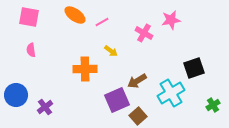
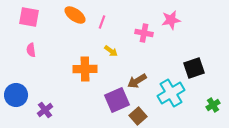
pink line: rotated 40 degrees counterclockwise
pink cross: rotated 18 degrees counterclockwise
purple cross: moved 3 px down
